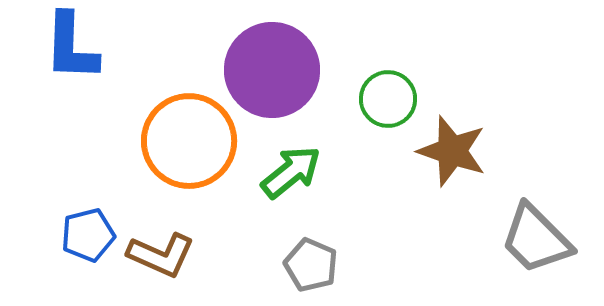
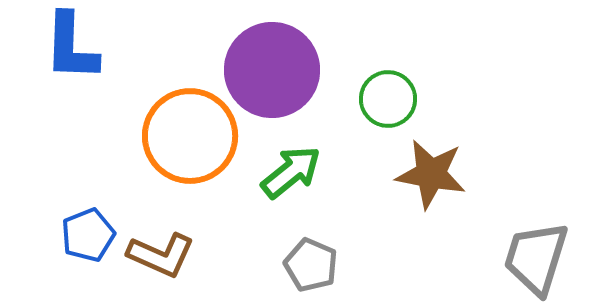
orange circle: moved 1 px right, 5 px up
brown star: moved 21 px left, 23 px down; rotated 8 degrees counterclockwise
blue pentagon: rotated 8 degrees counterclockwise
gray trapezoid: moved 19 px down; rotated 62 degrees clockwise
